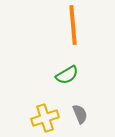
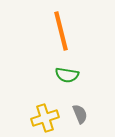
orange line: moved 12 px left, 6 px down; rotated 9 degrees counterclockwise
green semicircle: rotated 40 degrees clockwise
